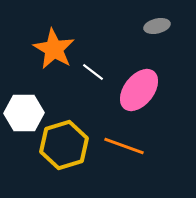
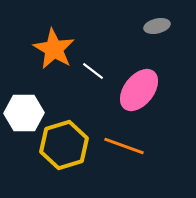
white line: moved 1 px up
